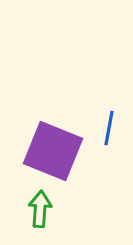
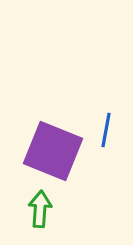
blue line: moved 3 px left, 2 px down
